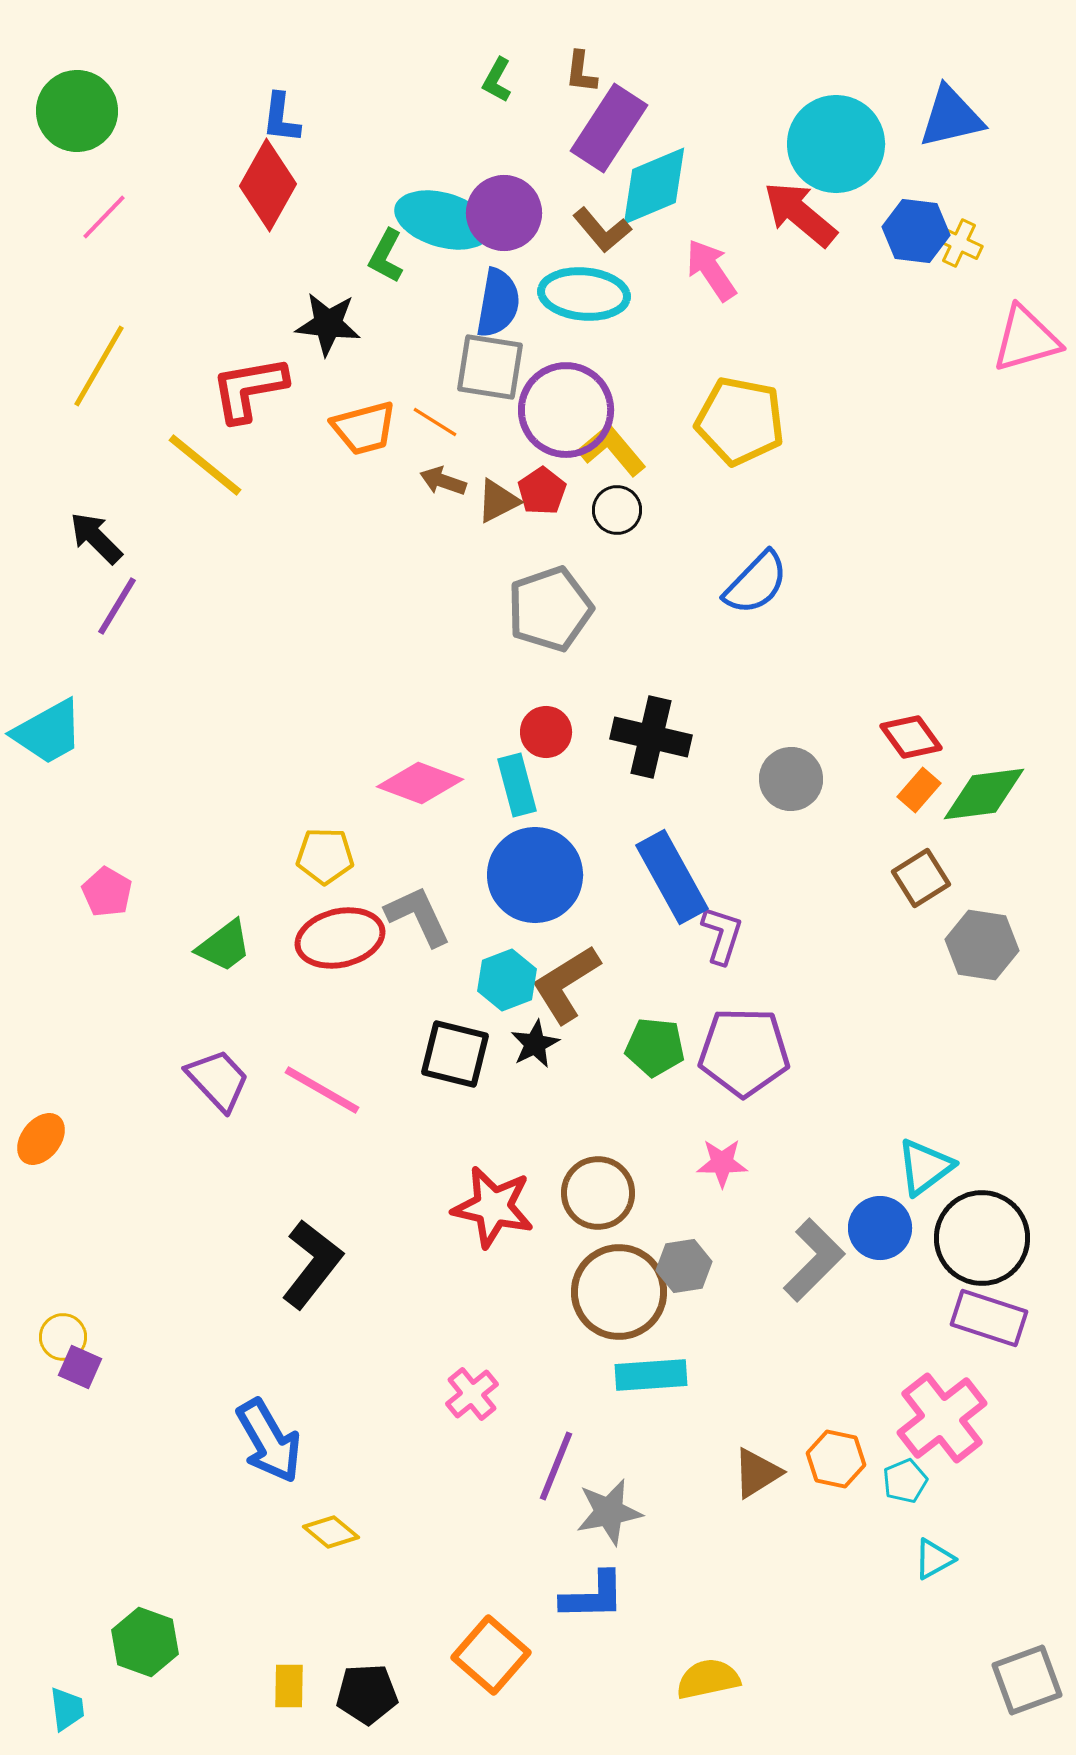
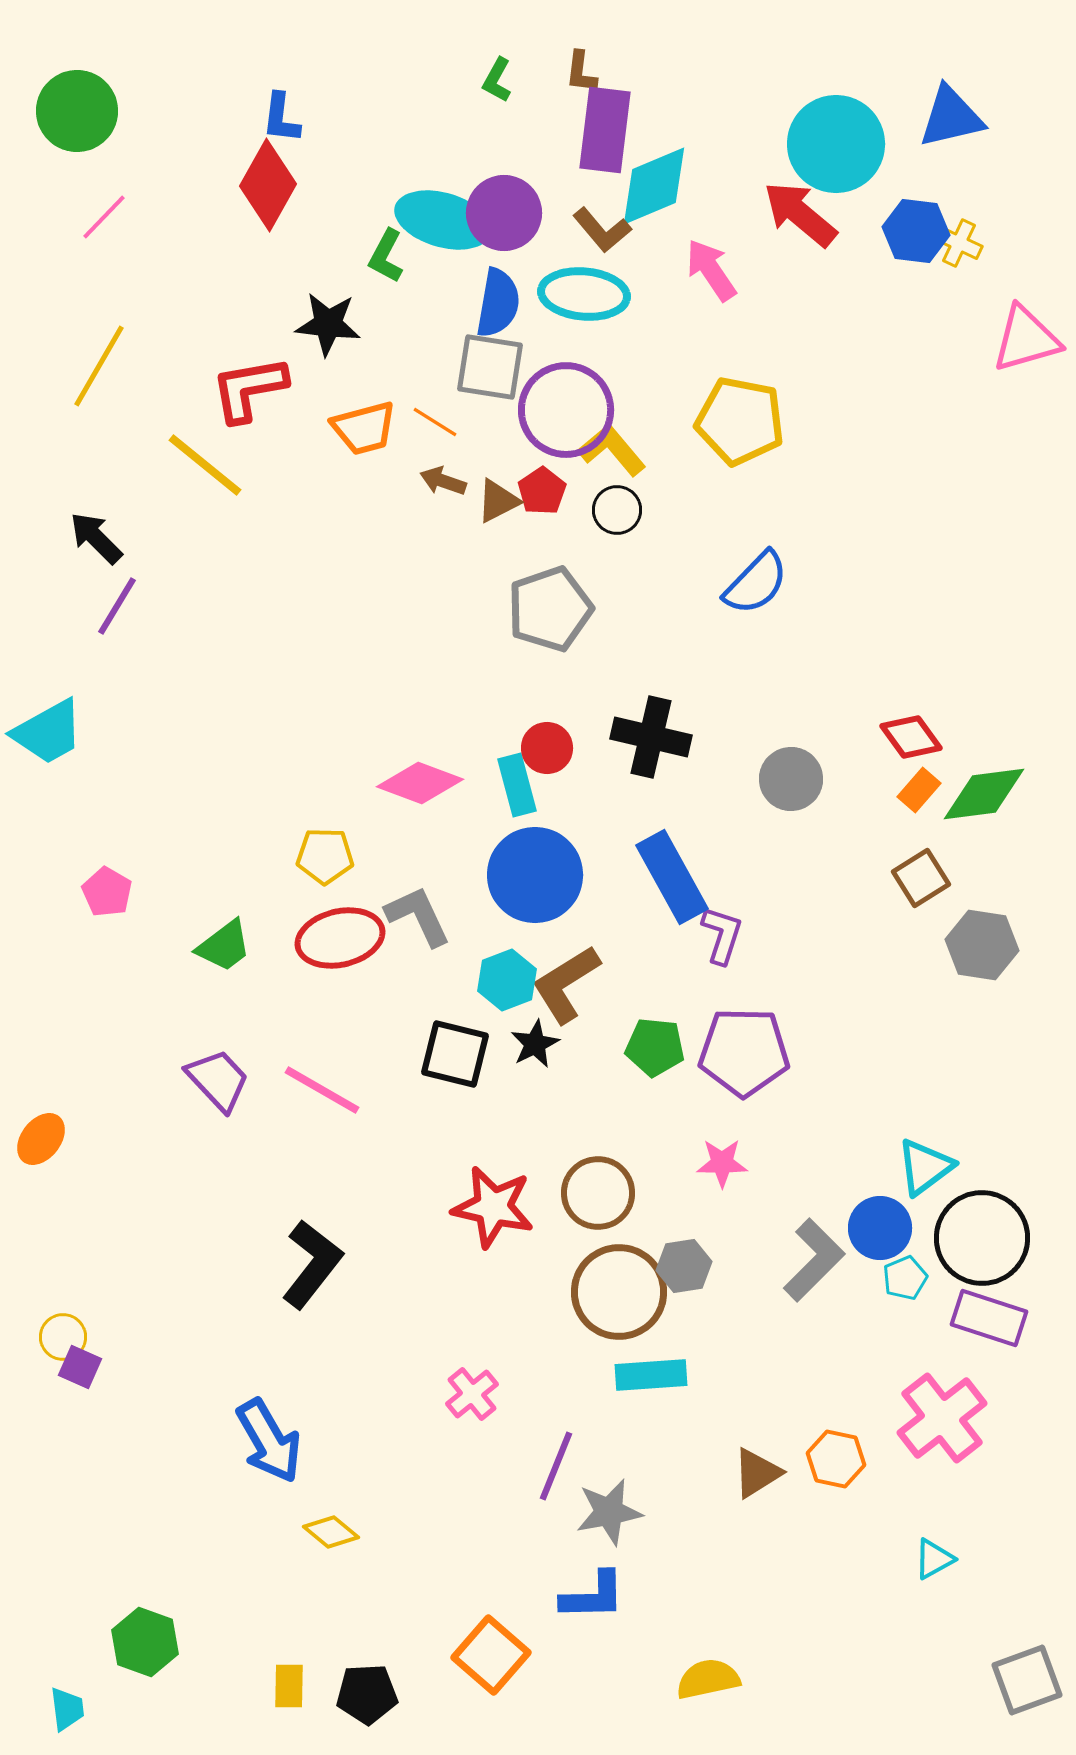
purple rectangle at (609, 128): moved 4 px left, 2 px down; rotated 26 degrees counterclockwise
red circle at (546, 732): moved 1 px right, 16 px down
cyan pentagon at (905, 1481): moved 203 px up
